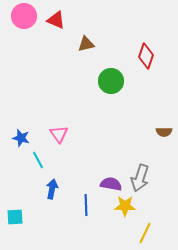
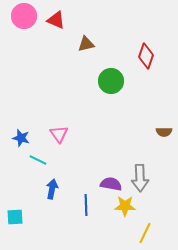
cyan line: rotated 36 degrees counterclockwise
gray arrow: rotated 20 degrees counterclockwise
